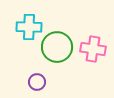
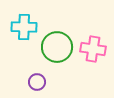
cyan cross: moved 5 px left
